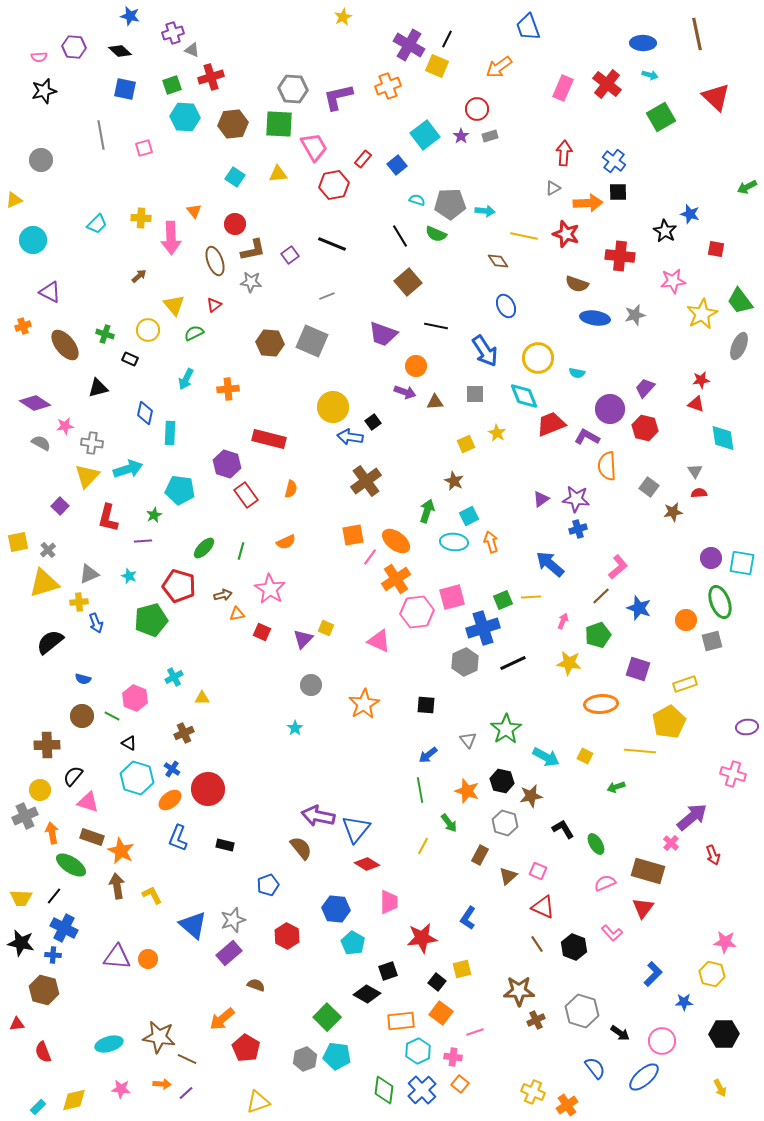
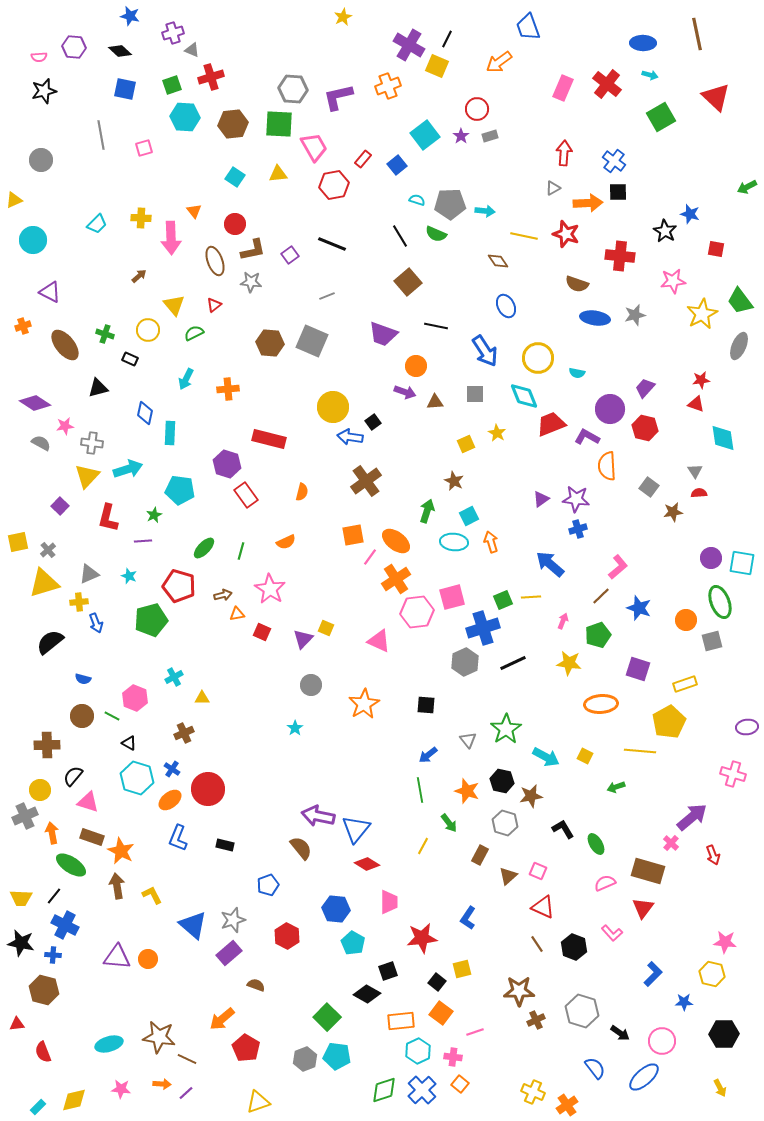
orange arrow at (499, 67): moved 5 px up
orange semicircle at (291, 489): moved 11 px right, 3 px down
blue cross at (64, 928): moved 1 px right, 3 px up
green diamond at (384, 1090): rotated 64 degrees clockwise
